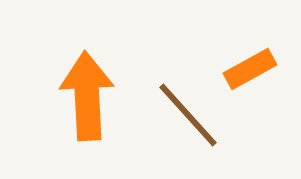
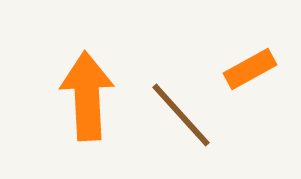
brown line: moved 7 px left
